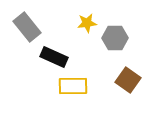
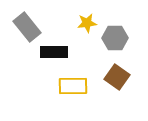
black rectangle: moved 5 px up; rotated 24 degrees counterclockwise
brown square: moved 11 px left, 3 px up
